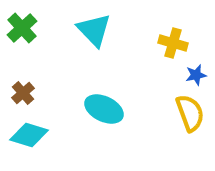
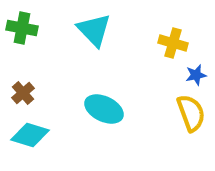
green cross: rotated 36 degrees counterclockwise
yellow semicircle: moved 1 px right
cyan diamond: moved 1 px right
